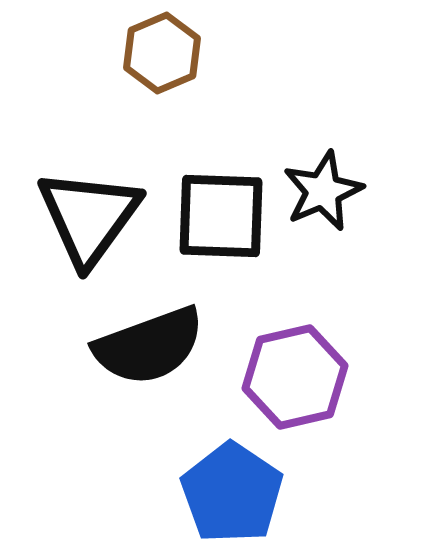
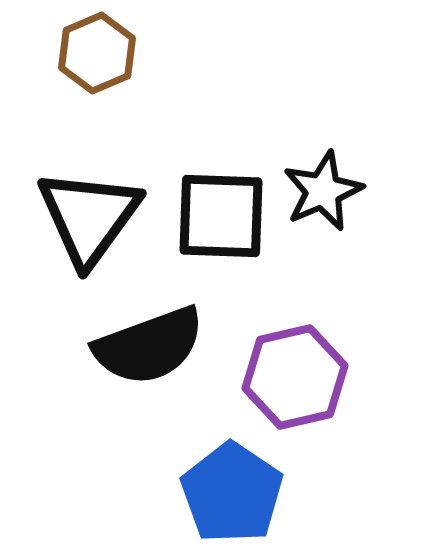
brown hexagon: moved 65 px left
